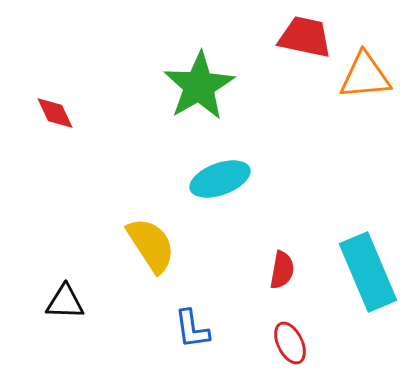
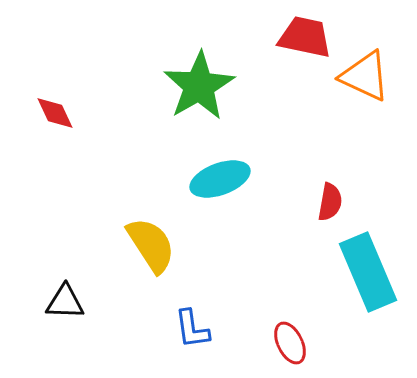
orange triangle: rotated 30 degrees clockwise
red semicircle: moved 48 px right, 68 px up
